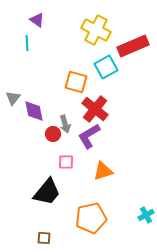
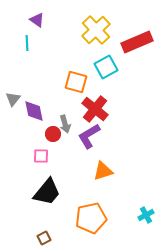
yellow cross: rotated 20 degrees clockwise
red rectangle: moved 4 px right, 4 px up
gray triangle: moved 1 px down
pink square: moved 25 px left, 6 px up
brown square: rotated 32 degrees counterclockwise
